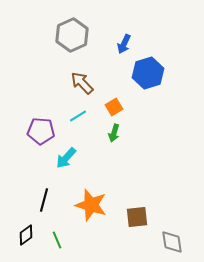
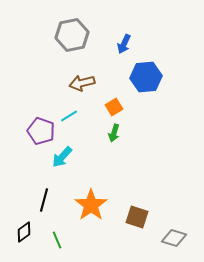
gray hexagon: rotated 12 degrees clockwise
blue hexagon: moved 2 px left, 4 px down; rotated 12 degrees clockwise
brown arrow: rotated 60 degrees counterclockwise
cyan line: moved 9 px left
purple pentagon: rotated 16 degrees clockwise
cyan arrow: moved 4 px left, 1 px up
orange star: rotated 20 degrees clockwise
brown square: rotated 25 degrees clockwise
black diamond: moved 2 px left, 3 px up
gray diamond: moved 2 px right, 4 px up; rotated 65 degrees counterclockwise
